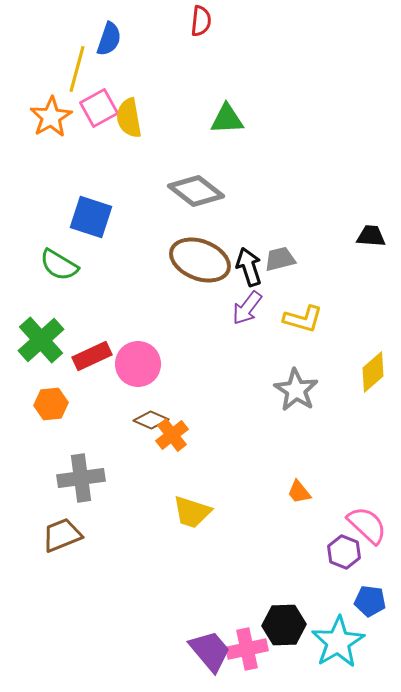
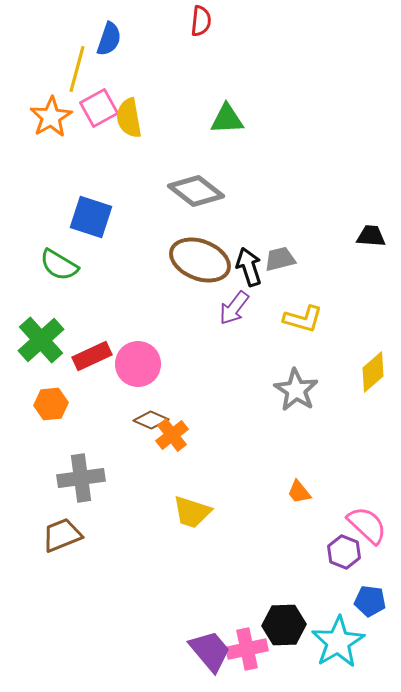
purple arrow: moved 13 px left
